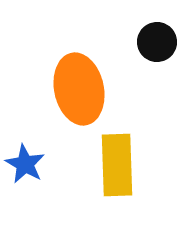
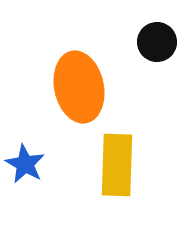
orange ellipse: moved 2 px up
yellow rectangle: rotated 4 degrees clockwise
